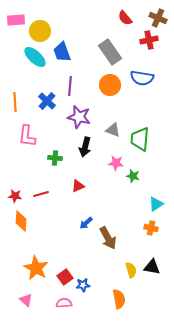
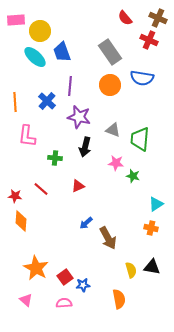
red cross: rotated 36 degrees clockwise
red line: moved 5 px up; rotated 56 degrees clockwise
